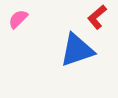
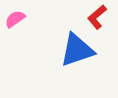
pink semicircle: moved 3 px left; rotated 10 degrees clockwise
